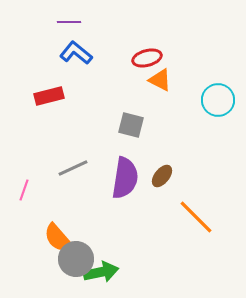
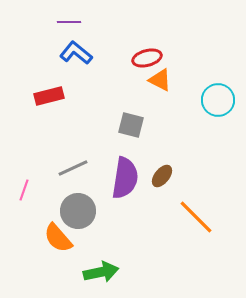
gray circle: moved 2 px right, 48 px up
